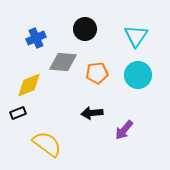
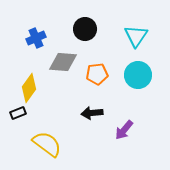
orange pentagon: moved 1 px down
yellow diamond: moved 3 px down; rotated 32 degrees counterclockwise
